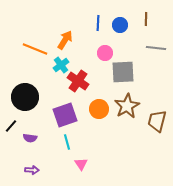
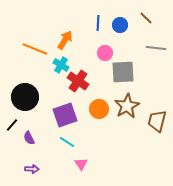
brown line: moved 1 px up; rotated 48 degrees counterclockwise
cyan cross: rotated 21 degrees counterclockwise
black line: moved 1 px right, 1 px up
purple semicircle: moved 1 px left; rotated 56 degrees clockwise
cyan line: rotated 42 degrees counterclockwise
purple arrow: moved 1 px up
